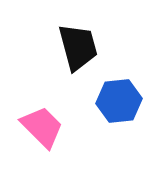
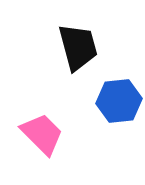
pink trapezoid: moved 7 px down
